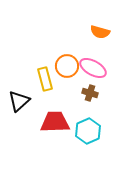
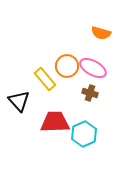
orange semicircle: moved 1 px right, 1 px down
yellow rectangle: rotated 25 degrees counterclockwise
black triangle: rotated 30 degrees counterclockwise
cyan hexagon: moved 4 px left, 3 px down
